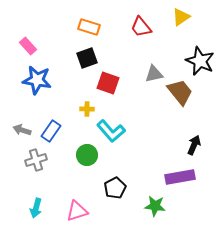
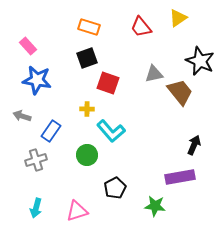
yellow triangle: moved 3 px left, 1 px down
gray arrow: moved 14 px up
